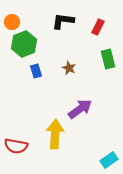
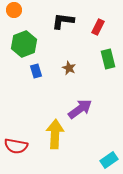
orange circle: moved 2 px right, 12 px up
